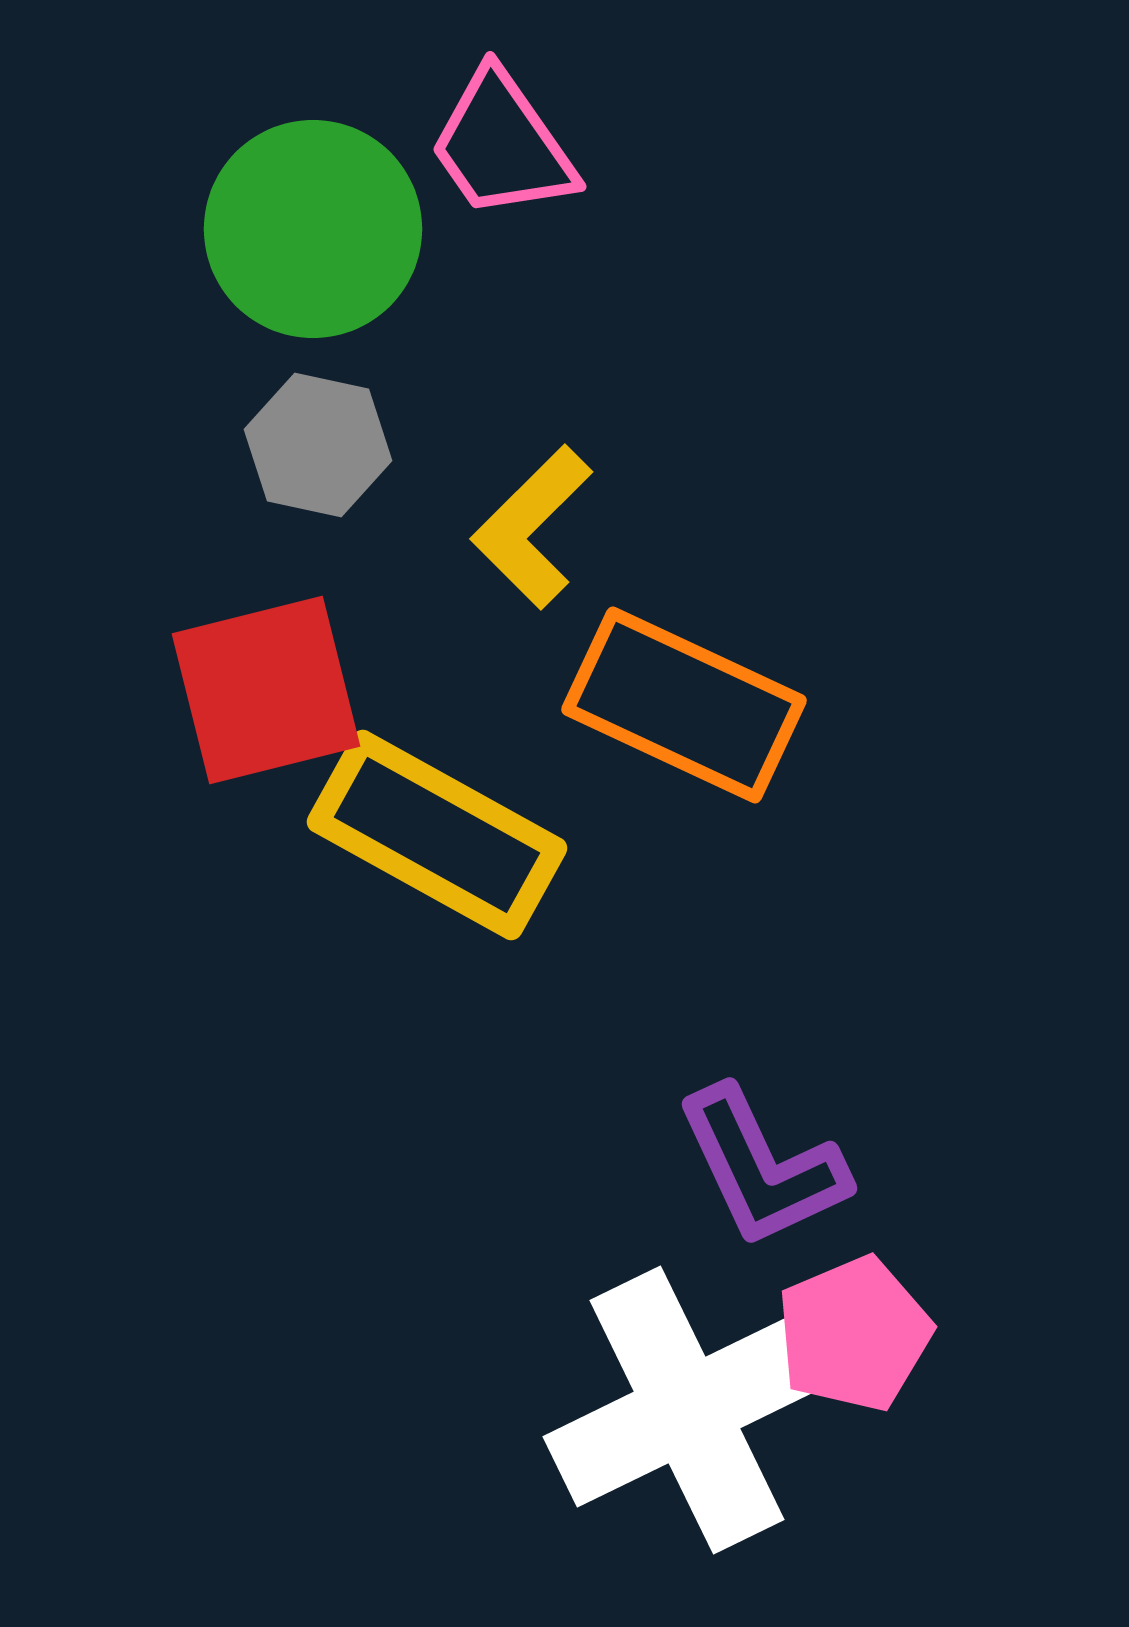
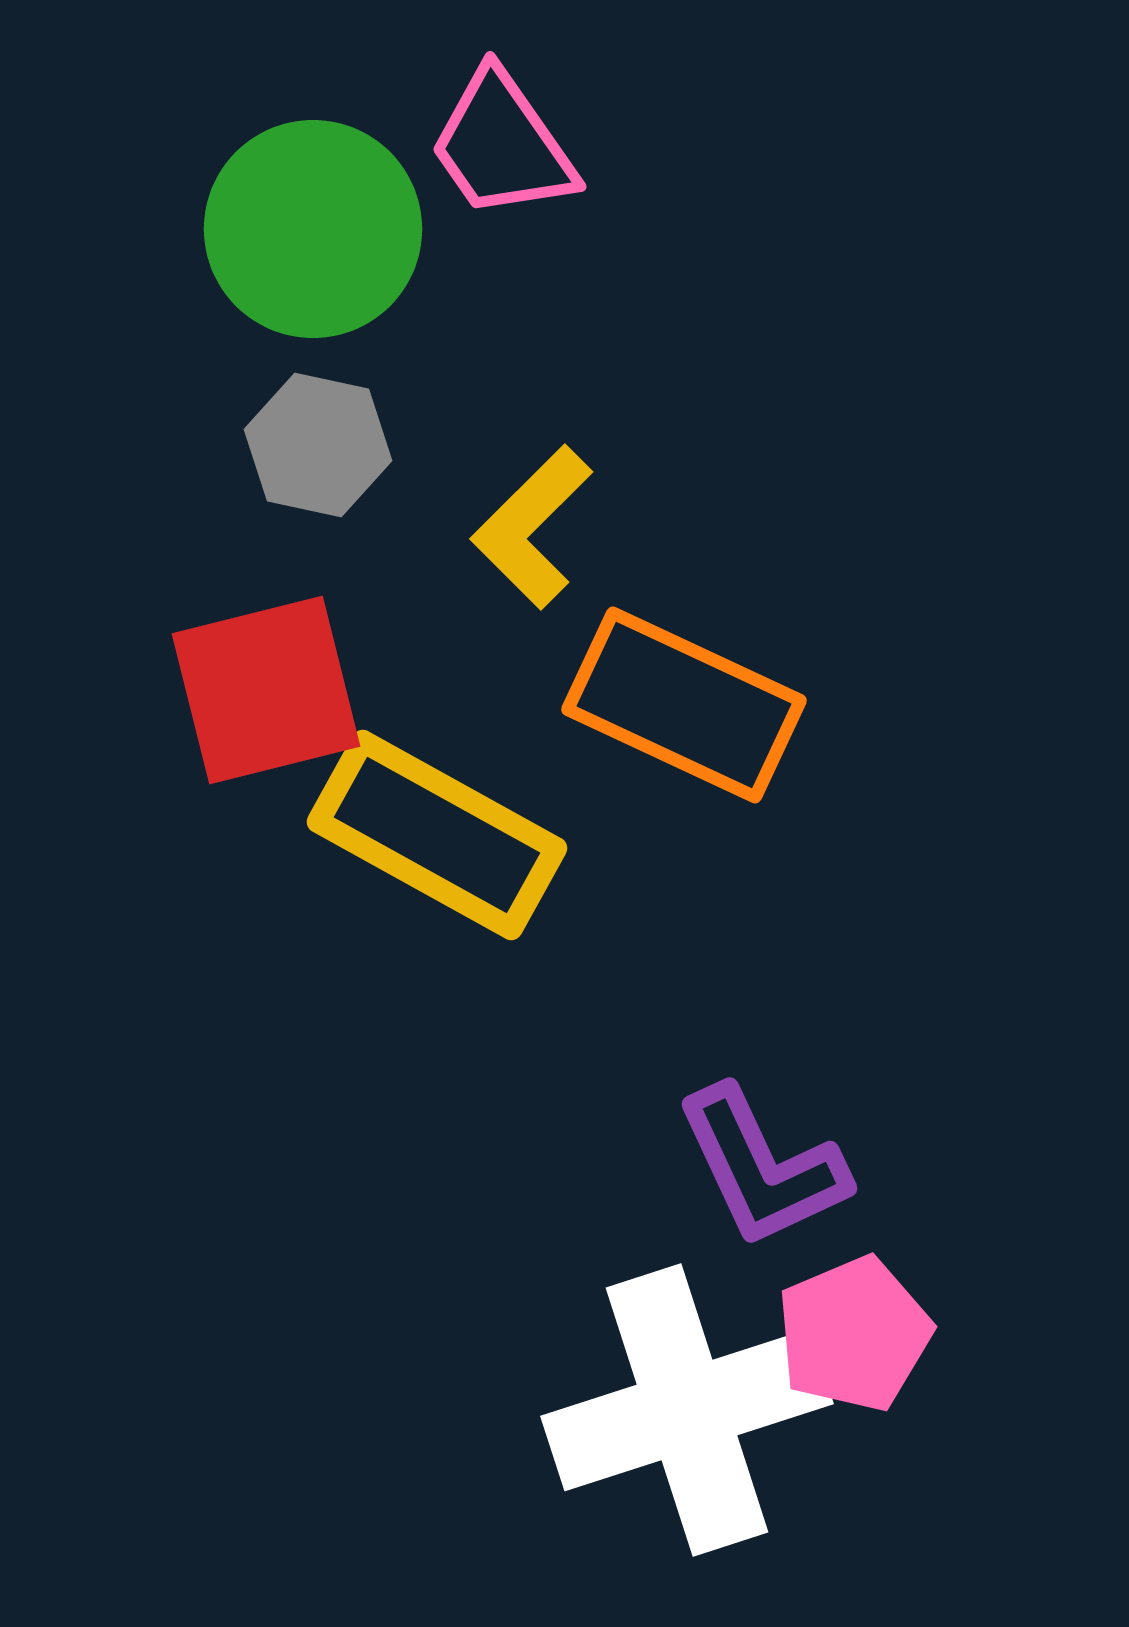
white cross: rotated 8 degrees clockwise
